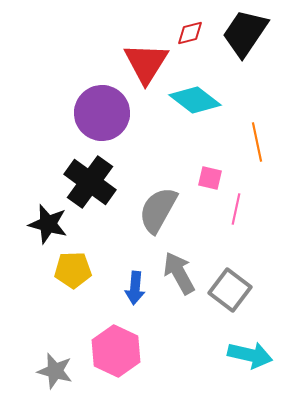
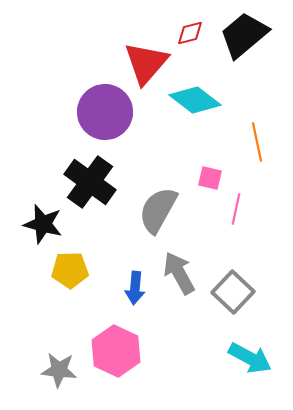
black trapezoid: moved 1 px left, 2 px down; rotated 16 degrees clockwise
red triangle: rotated 9 degrees clockwise
purple circle: moved 3 px right, 1 px up
black star: moved 5 px left
yellow pentagon: moved 3 px left
gray square: moved 3 px right, 2 px down; rotated 6 degrees clockwise
cyan arrow: moved 3 px down; rotated 15 degrees clockwise
gray star: moved 4 px right, 1 px up; rotated 9 degrees counterclockwise
